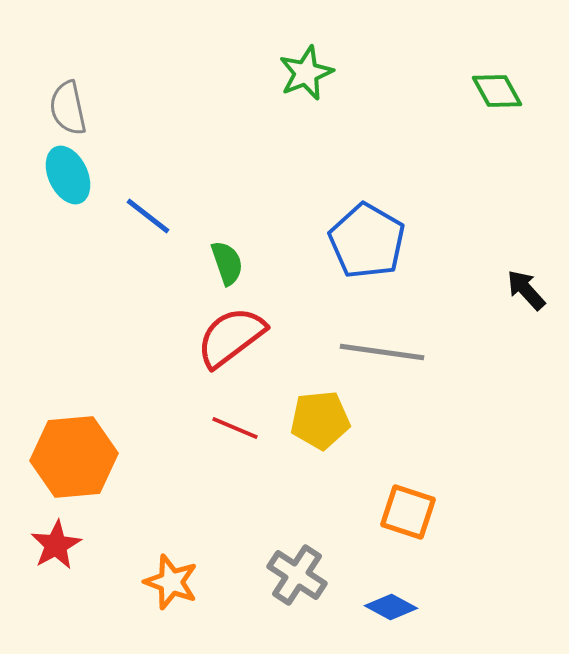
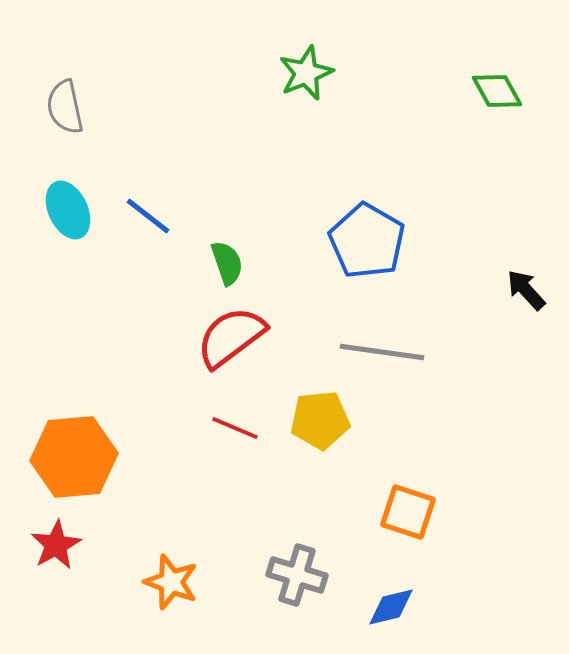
gray semicircle: moved 3 px left, 1 px up
cyan ellipse: moved 35 px down
gray cross: rotated 16 degrees counterclockwise
blue diamond: rotated 42 degrees counterclockwise
